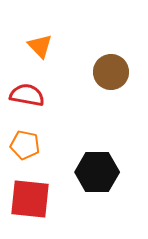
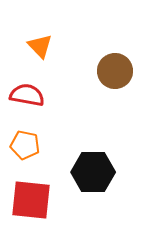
brown circle: moved 4 px right, 1 px up
black hexagon: moved 4 px left
red square: moved 1 px right, 1 px down
